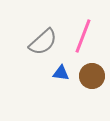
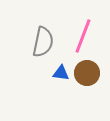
gray semicircle: rotated 36 degrees counterclockwise
brown circle: moved 5 px left, 3 px up
